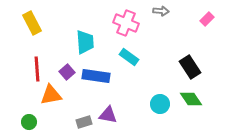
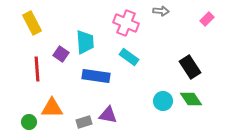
purple square: moved 6 px left, 18 px up; rotated 14 degrees counterclockwise
orange triangle: moved 1 px right, 13 px down; rotated 10 degrees clockwise
cyan circle: moved 3 px right, 3 px up
